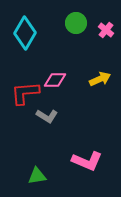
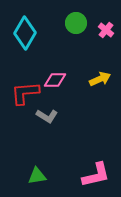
pink L-shape: moved 9 px right, 14 px down; rotated 36 degrees counterclockwise
